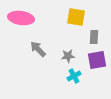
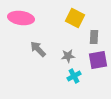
yellow square: moved 1 px left, 1 px down; rotated 18 degrees clockwise
purple square: moved 1 px right
